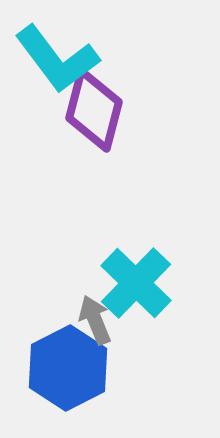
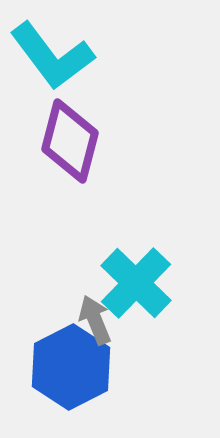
cyan L-shape: moved 5 px left, 3 px up
purple diamond: moved 24 px left, 31 px down
blue hexagon: moved 3 px right, 1 px up
